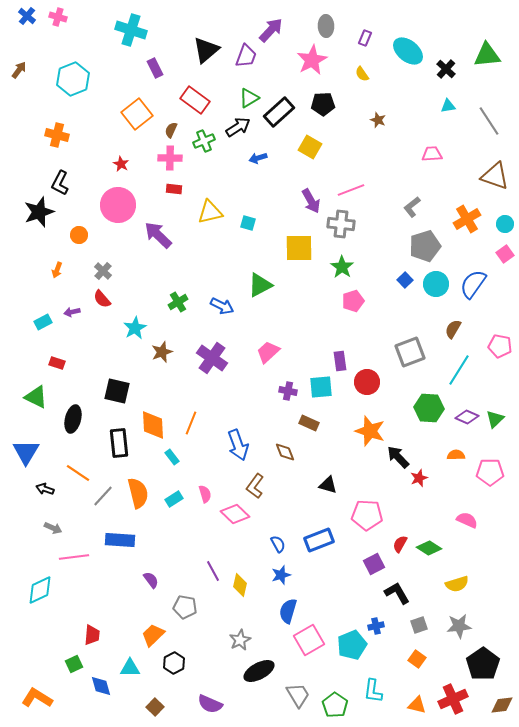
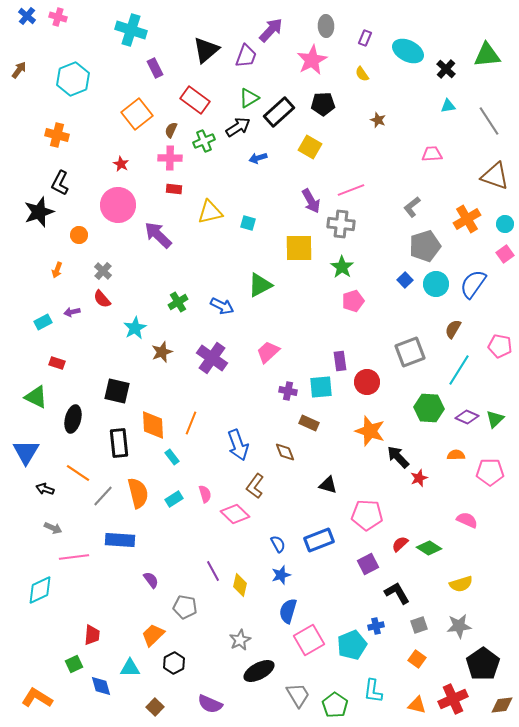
cyan ellipse at (408, 51): rotated 12 degrees counterclockwise
red semicircle at (400, 544): rotated 18 degrees clockwise
purple square at (374, 564): moved 6 px left
yellow semicircle at (457, 584): moved 4 px right
